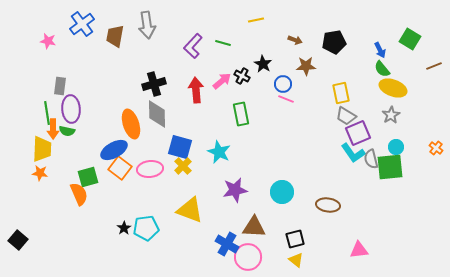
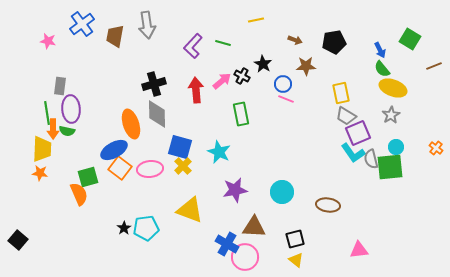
pink circle at (248, 257): moved 3 px left
